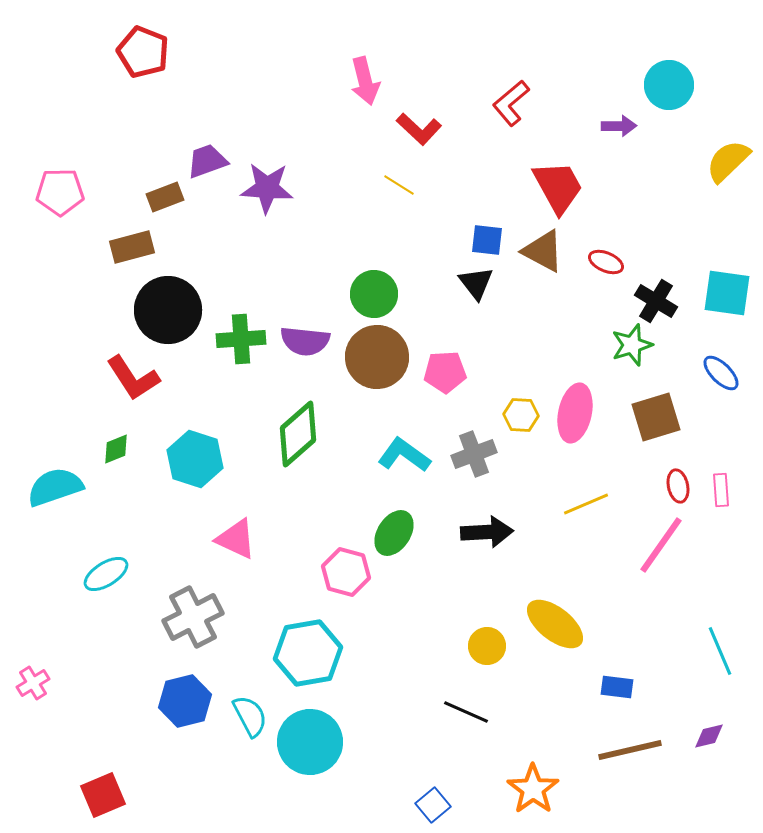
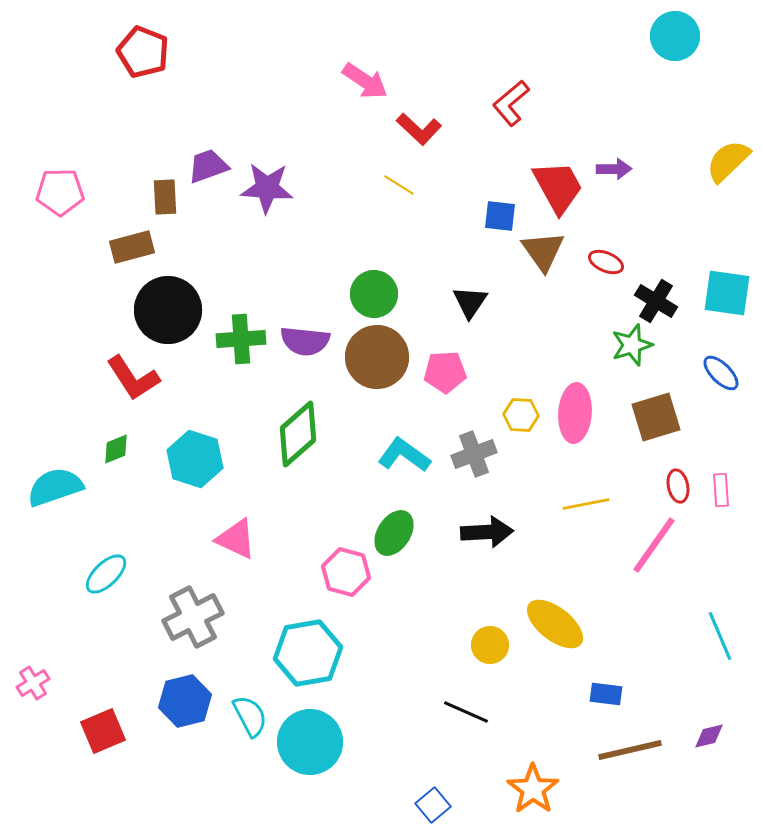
pink arrow at (365, 81): rotated 42 degrees counterclockwise
cyan circle at (669, 85): moved 6 px right, 49 px up
purple arrow at (619, 126): moved 5 px left, 43 px down
purple trapezoid at (207, 161): moved 1 px right, 5 px down
brown rectangle at (165, 197): rotated 72 degrees counterclockwise
blue square at (487, 240): moved 13 px right, 24 px up
brown triangle at (543, 251): rotated 27 degrees clockwise
black triangle at (476, 283): moved 6 px left, 19 px down; rotated 12 degrees clockwise
pink ellipse at (575, 413): rotated 8 degrees counterclockwise
yellow line at (586, 504): rotated 12 degrees clockwise
pink line at (661, 545): moved 7 px left
cyan ellipse at (106, 574): rotated 12 degrees counterclockwise
yellow circle at (487, 646): moved 3 px right, 1 px up
cyan line at (720, 651): moved 15 px up
blue rectangle at (617, 687): moved 11 px left, 7 px down
red square at (103, 795): moved 64 px up
